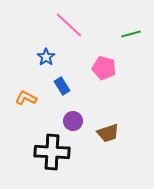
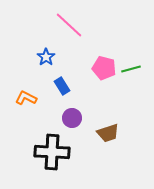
green line: moved 35 px down
purple circle: moved 1 px left, 3 px up
